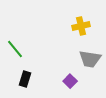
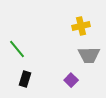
green line: moved 2 px right
gray trapezoid: moved 1 px left, 4 px up; rotated 10 degrees counterclockwise
purple square: moved 1 px right, 1 px up
